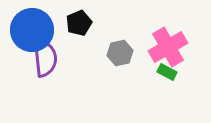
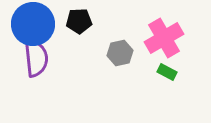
black pentagon: moved 2 px up; rotated 20 degrees clockwise
blue circle: moved 1 px right, 6 px up
pink cross: moved 4 px left, 9 px up
purple semicircle: moved 9 px left
